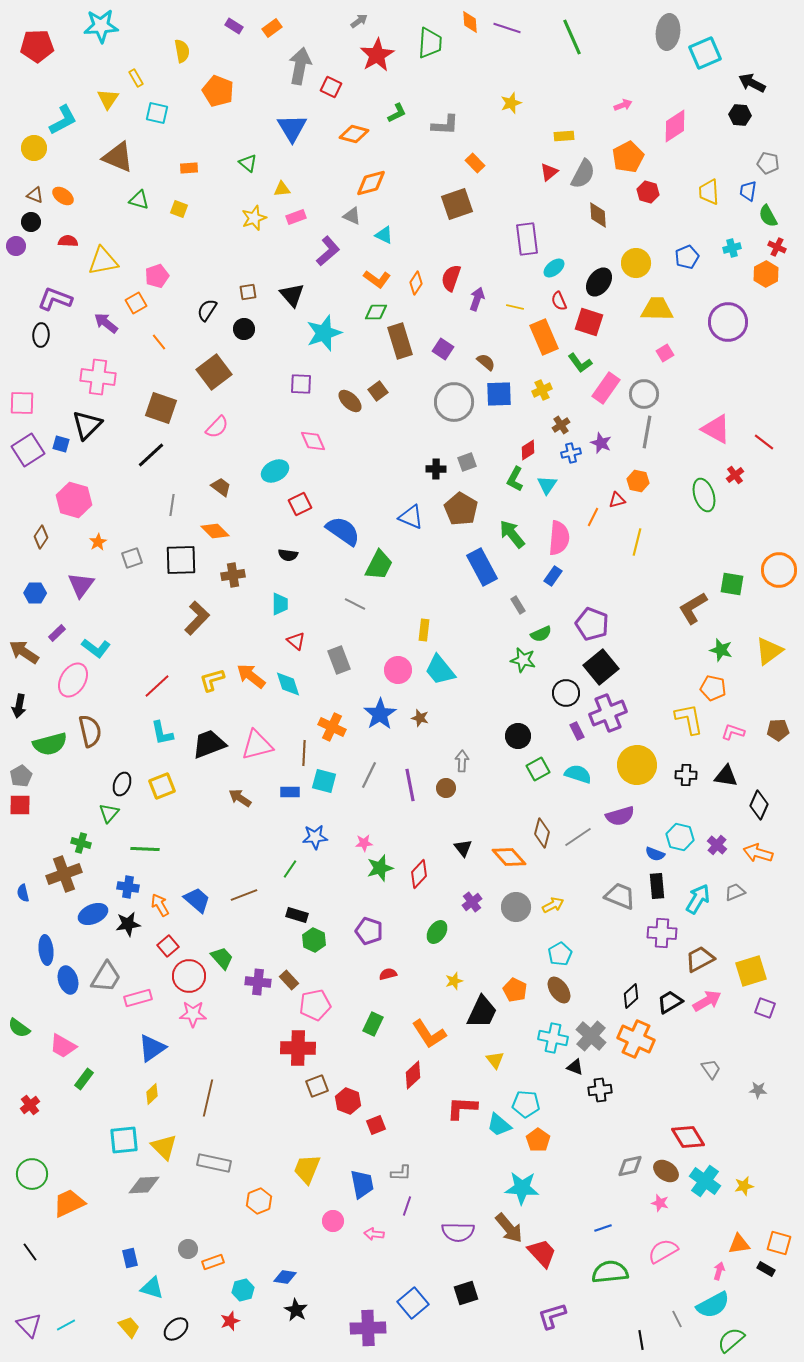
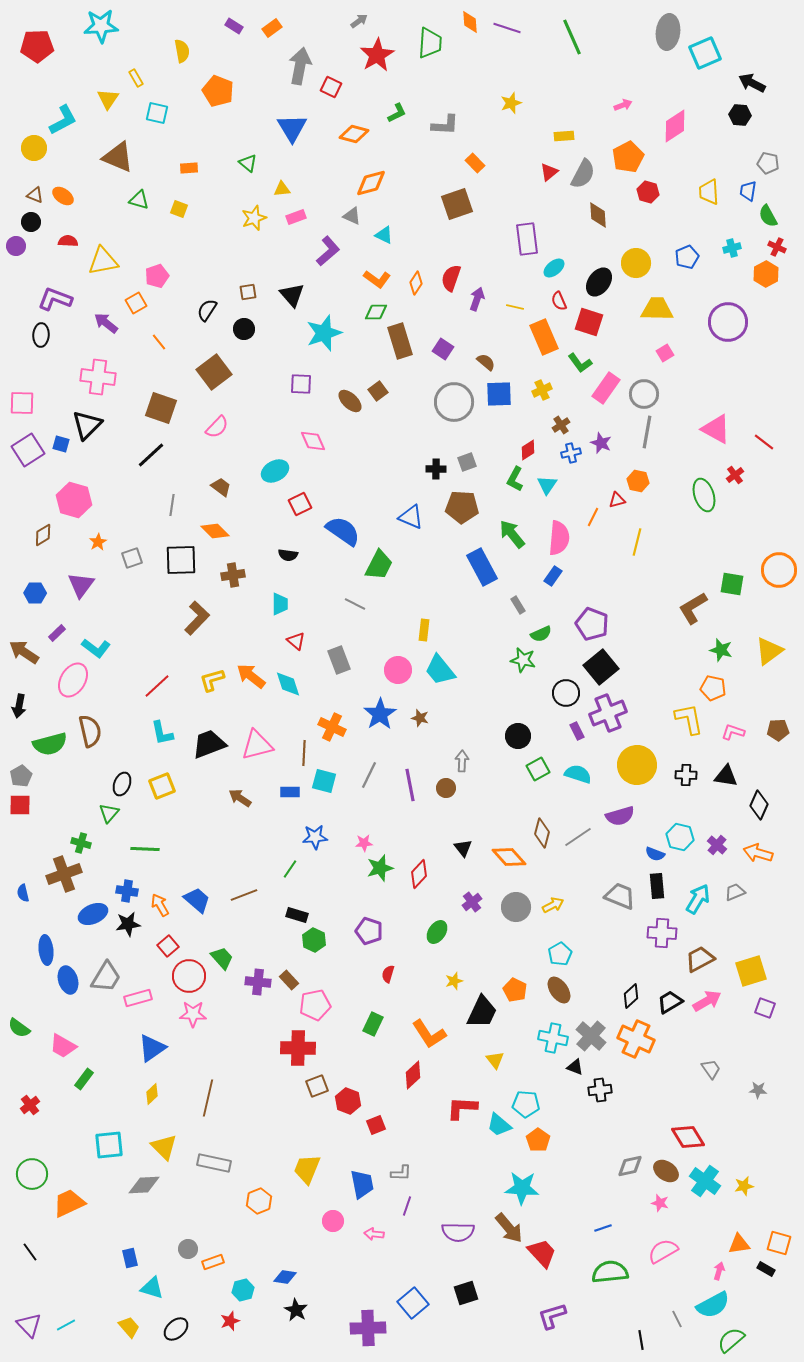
brown pentagon at (461, 509): moved 1 px right, 2 px up; rotated 28 degrees counterclockwise
brown diamond at (41, 537): moved 2 px right, 2 px up; rotated 25 degrees clockwise
blue cross at (128, 887): moved 1 px left, 4 px down
red semicircle at (388, 974): rotated 60 degrees counterclockwise
cyan square at (124, 1140): moved 15 px left, 5 px down
